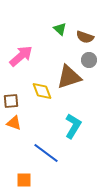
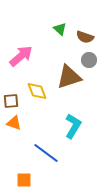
yellow diamond: moved 5 px left
